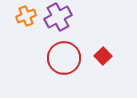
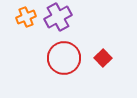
orange cross: moved 1 px down
red square: moved 2 px down
